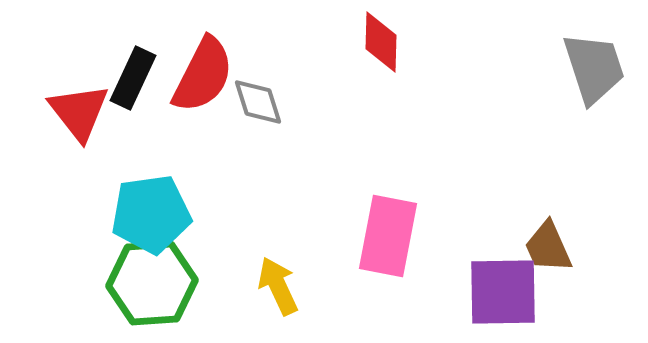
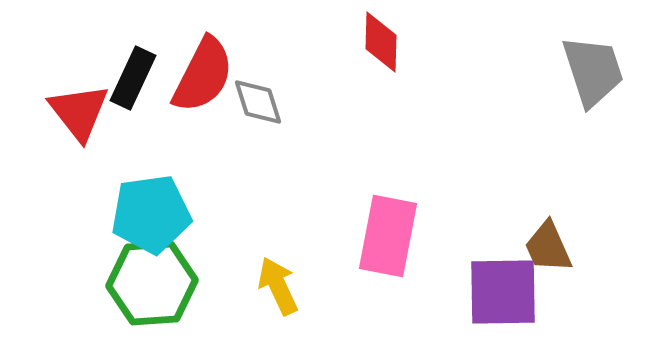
gray trapezoid: moved 1 px left, 3 px down
